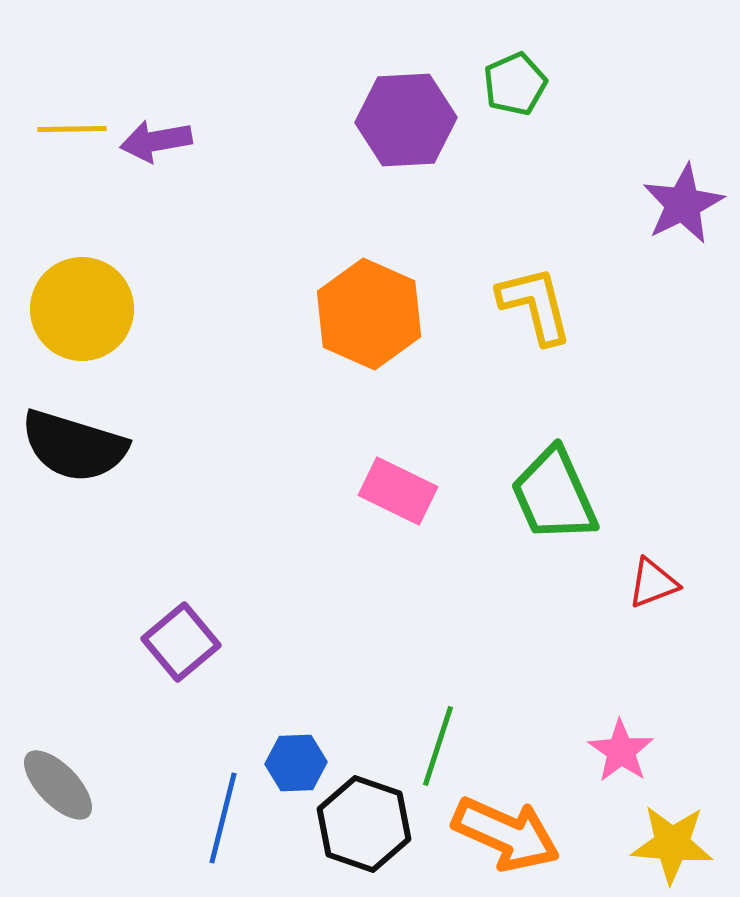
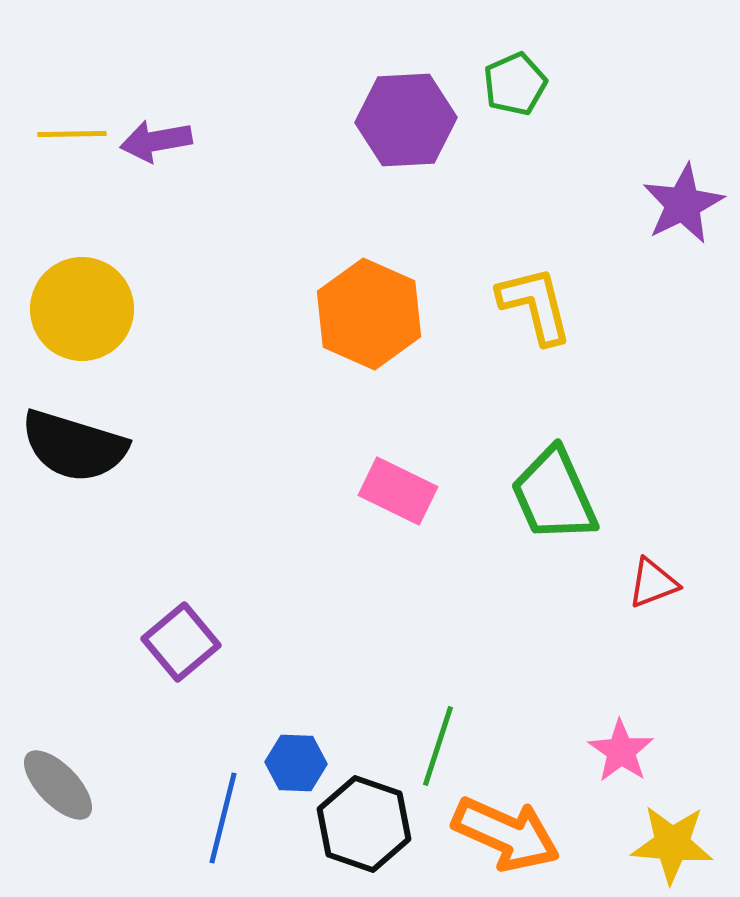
yellow line: moved 5 px down
blue hexagon: rotated 4 degrees clockwise
